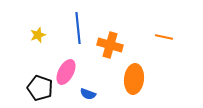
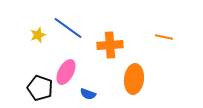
blue line: moved 10 px left; rotated 48 degrees counterclockwise
orange cross: rotated 20 degrees counterclockwise
